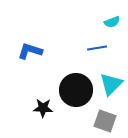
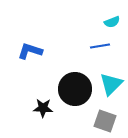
blue line: moved 3 px right, 2 px up
black circle: moved 1 px left, 1 px up
